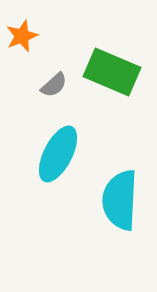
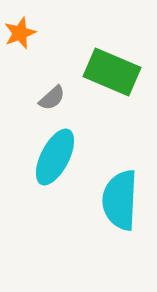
orange star: moved 2 px left, 3 px up
gray semicircle: moved 2 px left, 13 px down
cyan ellipse: moved 3 px left, 3 px down
